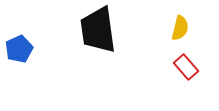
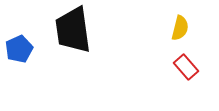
black trapezoid: moved 25 px left
